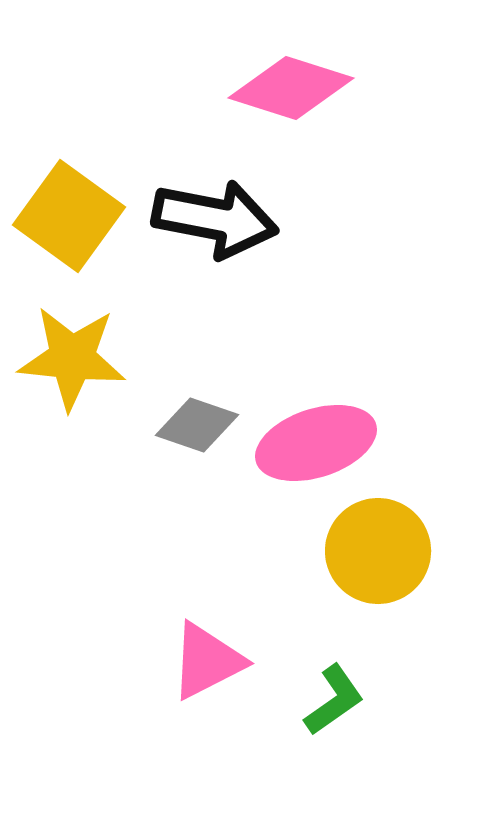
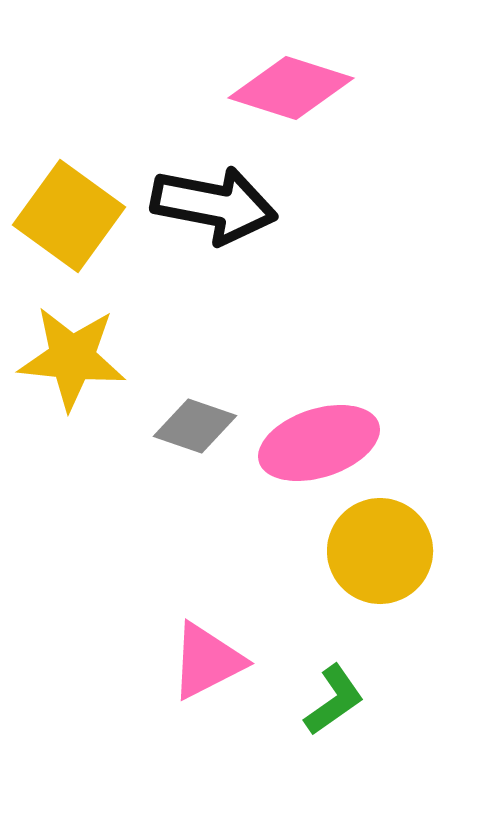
black arrow: moved 1 px left, 14 px up
gray diamond: moved 2 px left, 1 px down
pink ellipse: moved 3 px right
yellow circle: moved 2 px right
